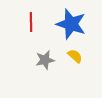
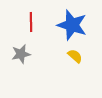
blue star: moved 1 px right, 1 px down
gray star: moved 24 px left, 6 px up
